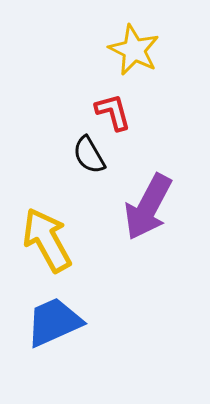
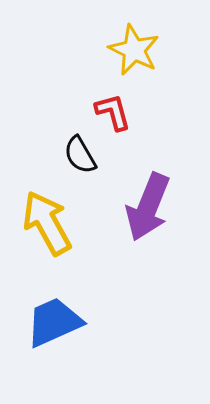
black semicircle: moved 9 px left
purple arrow: rotated 6 degrees counterclockwise
yellow arrow: moved 17 px up
